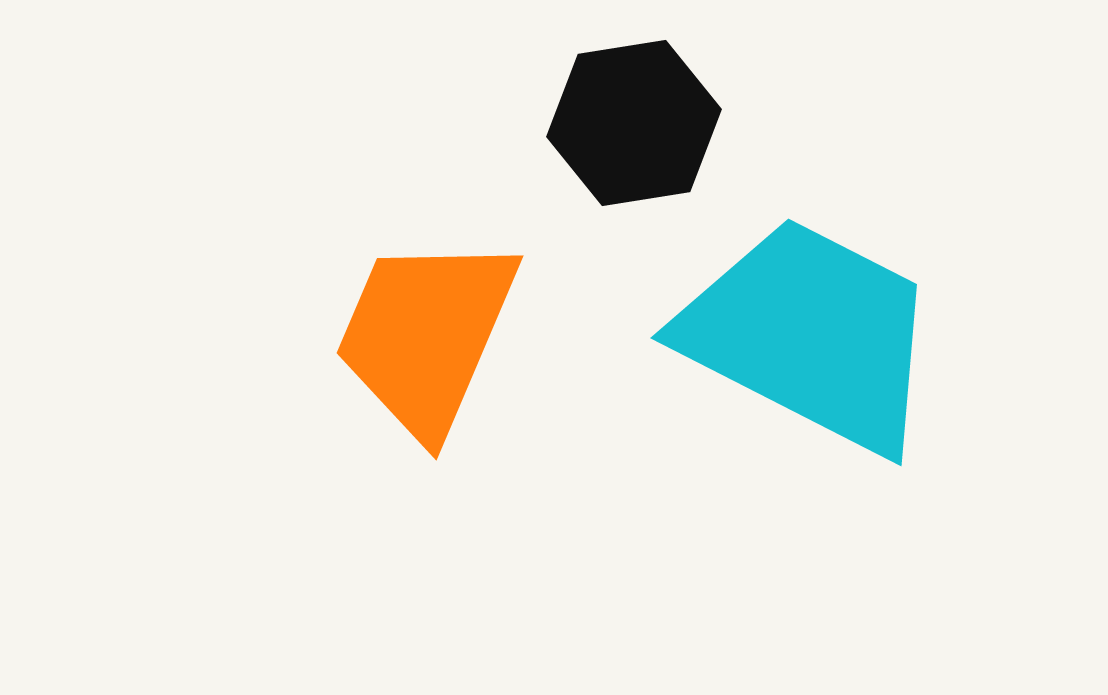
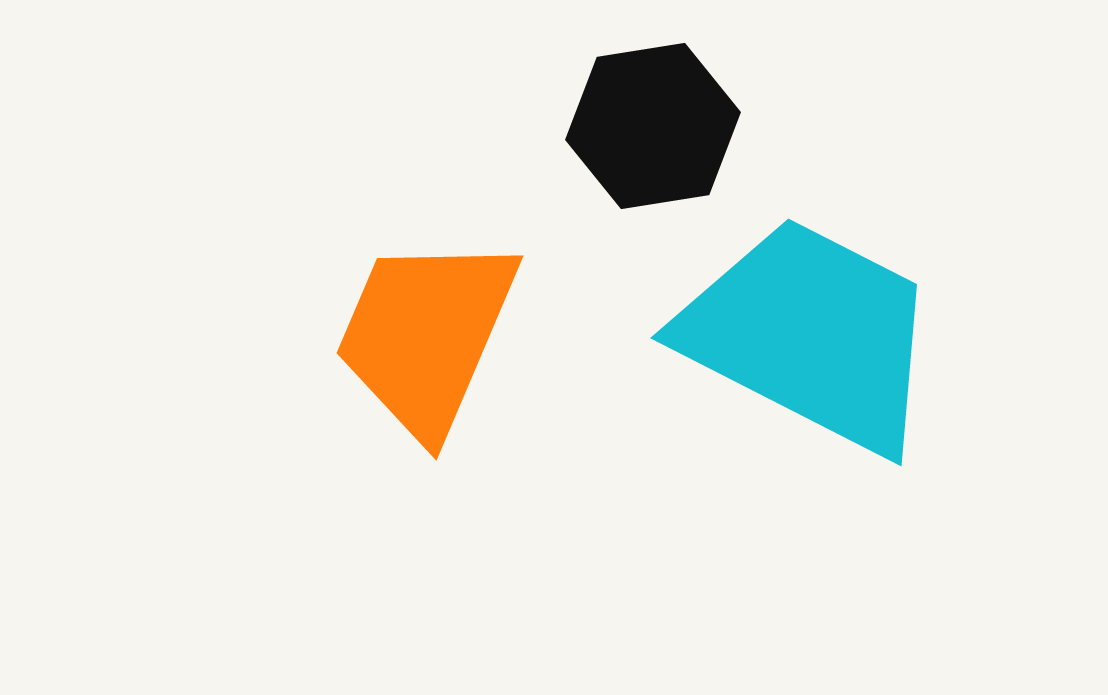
black hexagon: moved 19 px right, 3 px down
